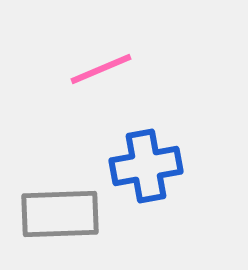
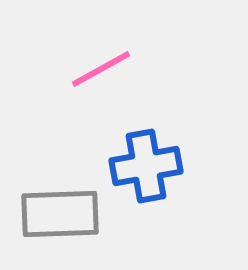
pink line: rotated 6 degrees counterclockwise
